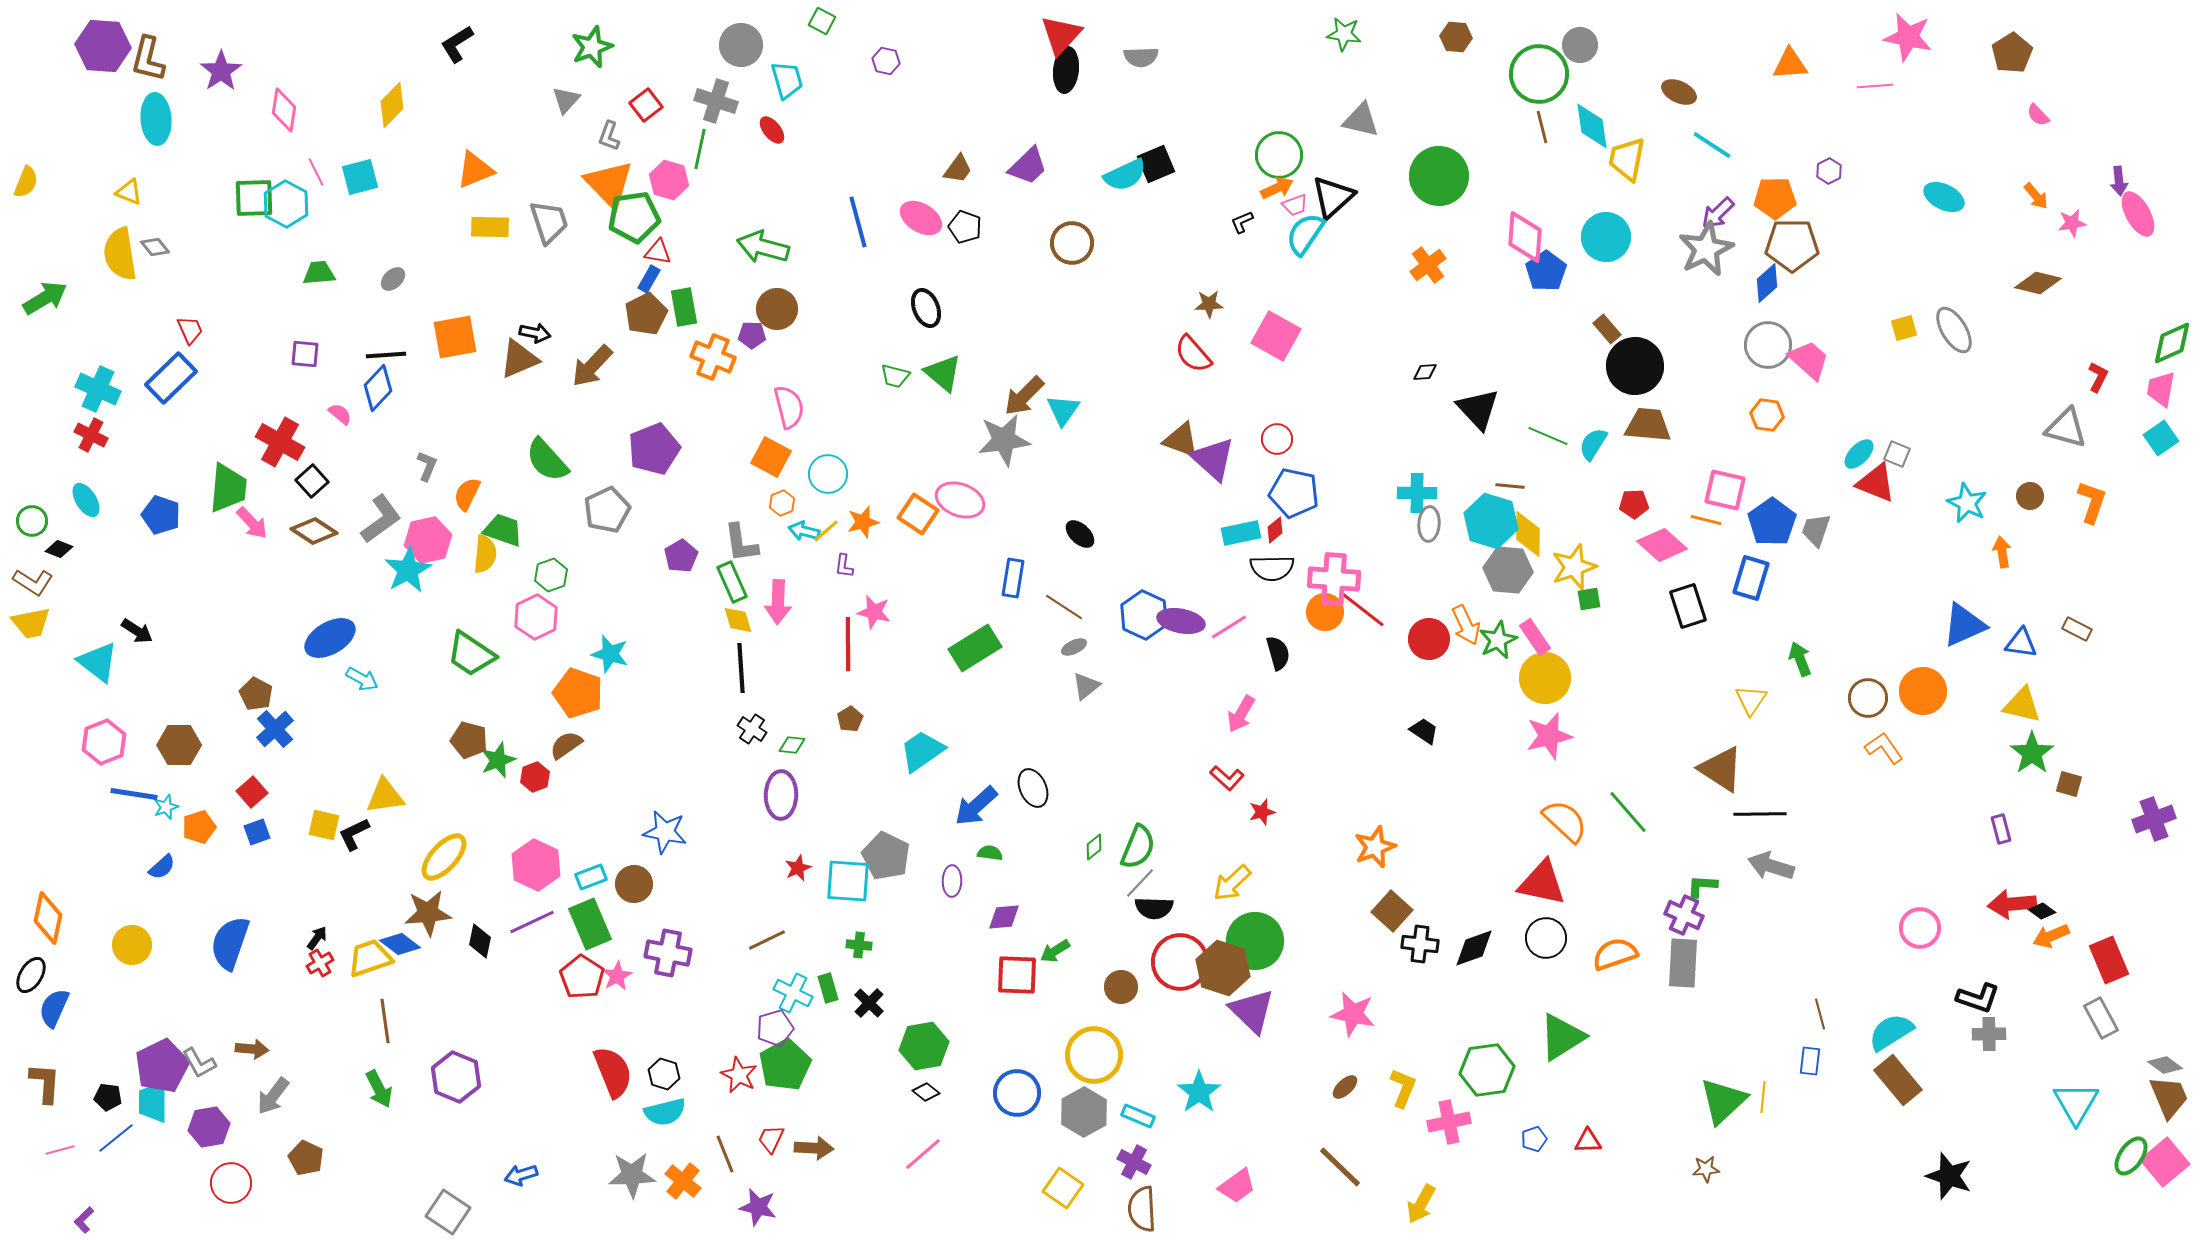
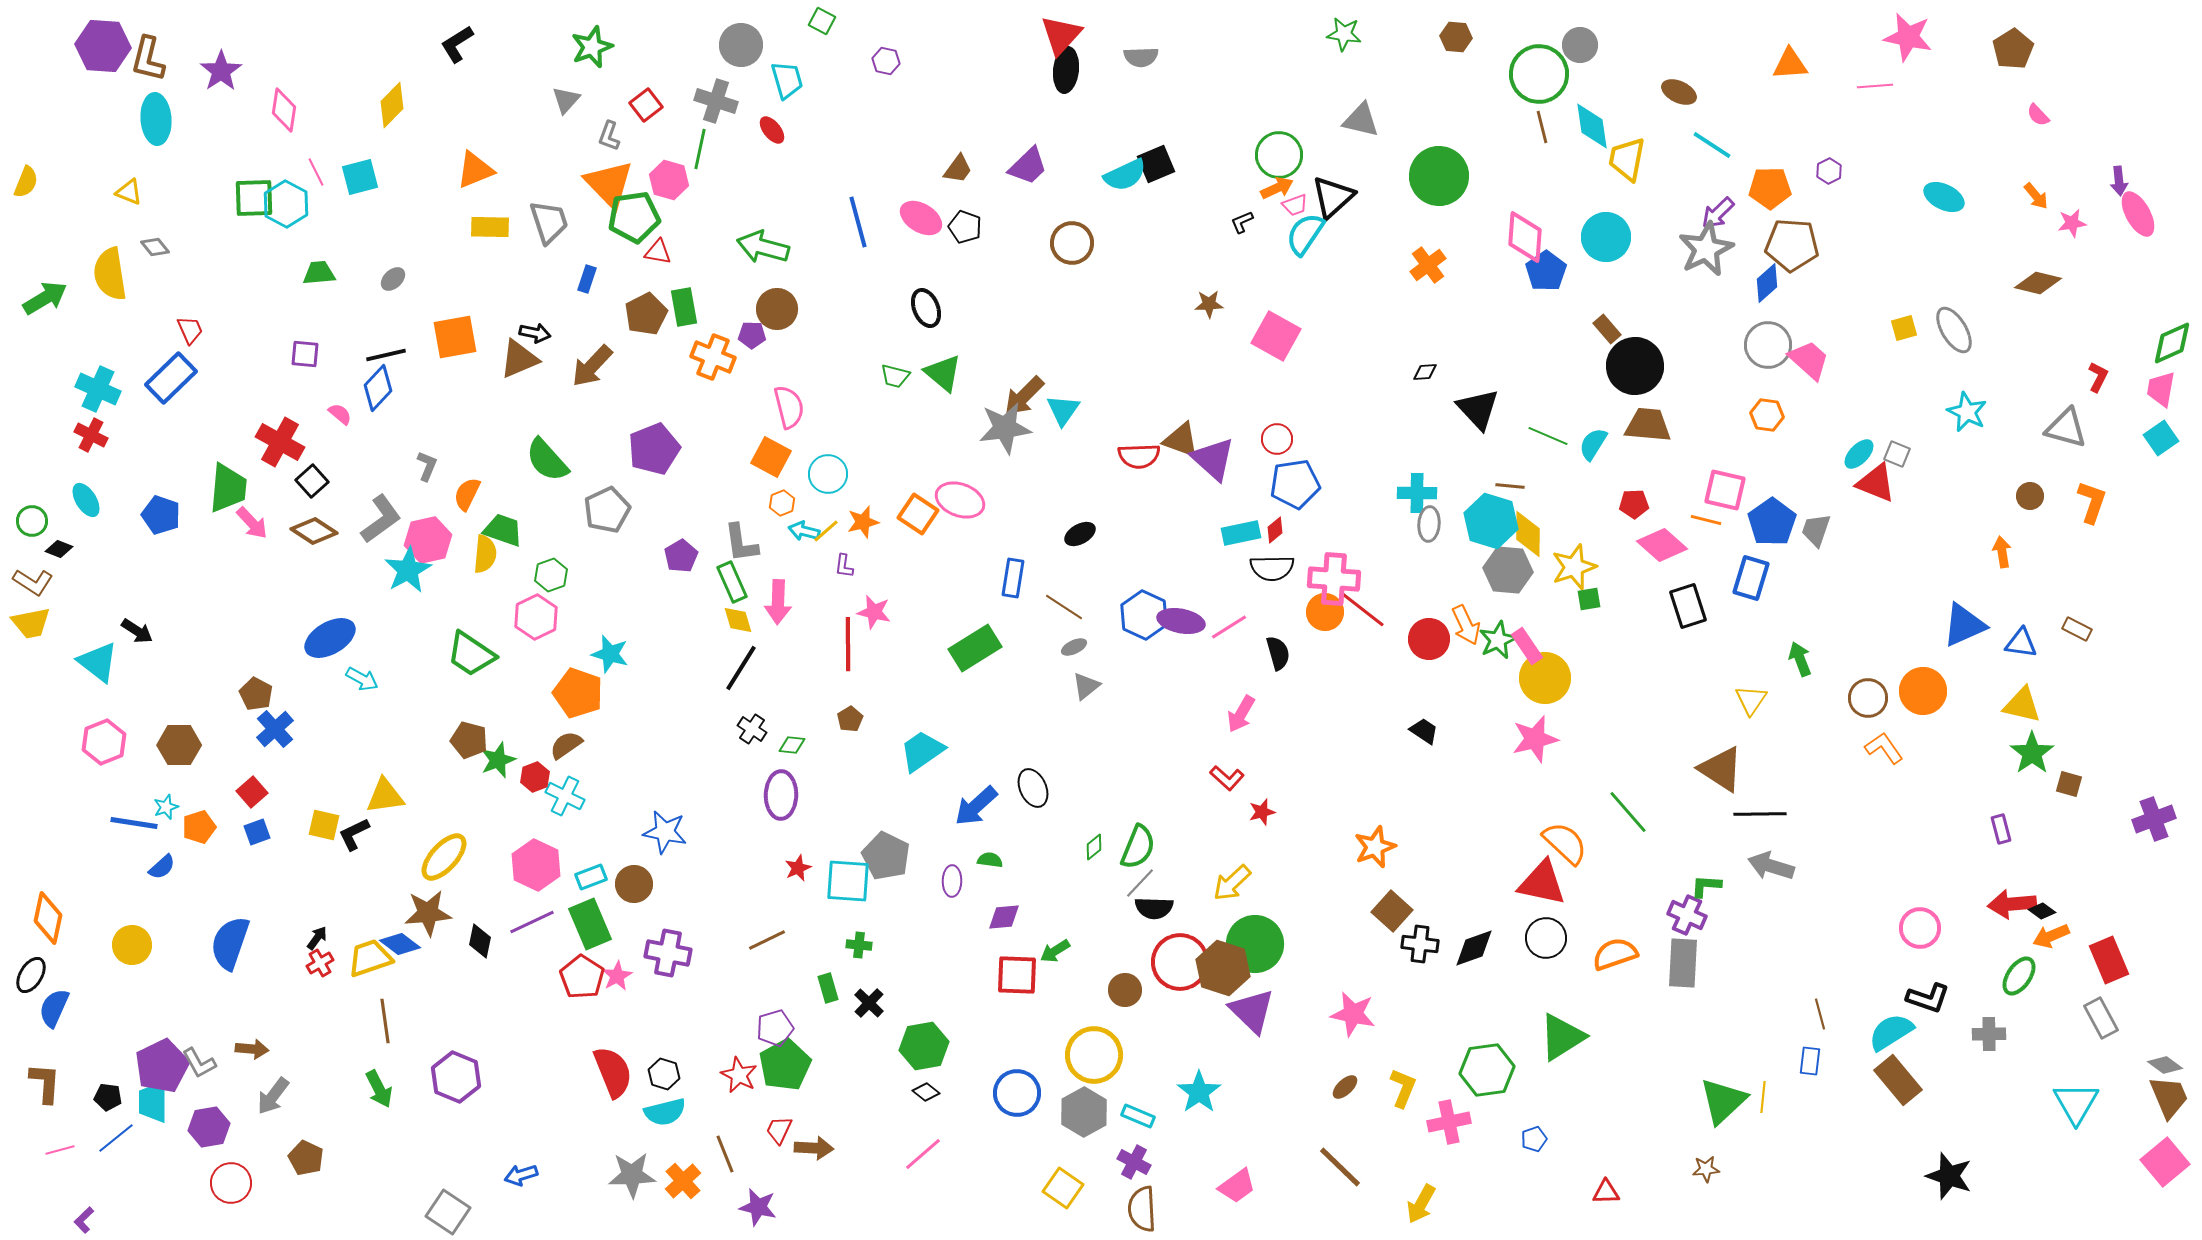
brown pentagon at (2012, 53): moved 1 px right, 4 px up
orange pentagon at (1775, 198): moved 5 px left, 10 px up
brown pentagon at (1792, 245): rotated 4 degrees clockwise
yellow semicircle at (120, 254): moved 10 px left, 20 px down
blue rectangle at (649, 279): moved 62 px left; rotated 12 degrees counterclockwise
red semicircle at (1193, 354): moved 54 px left, 102 px down; rotated 51 degrees counterclockwise
black line at (386, 355): rotated 9 degrees counterclockwise
gray star at (1004, 440): moved 1 px right, 12 px up
blue pentagon at (1294, 493): moved 1 px right, 9 px up; rotated 21 degrees counterclockwise
cyan star at (1967, 503): moved 91 px up
black ellipse at (1080, 534): rotated 72 degrees counterclockwise
pink rectangle at (1535, 637): moved 8 px left, 9 px down
black line at (741, 668): rotated 36 degrees clockwise
pink star at (1549, 736): moved 14 px left, 3 px down
blue line at (134, 794): moved 29 px down
orange semicircle at (1565, 821): moved 22 px down
green semicircle at (990, 853): moved 7 px down
green L-shape at (1702, 886): moved 4 px right
purple cross at (1684, 915): moved 3 px right
green circle at (1255, 941): moved 3 px down
brown circle at (1121, 987): moved 4 px right, 3 px down
cyan cross at (793, 993): moved 228 px left, 197 px up
black L-shape at (1978, 998): moved 50 px left
red trapezoid at (771, 1139): moved 8 px right, 9 px up
red triangle at (1588, 1141): moved 18 px right, 51 px down
green ellipse at (2131, 1156): moved 112 px left, 180 px up
orange cross at (683, 1181): rotated 9 degrees clockwise
